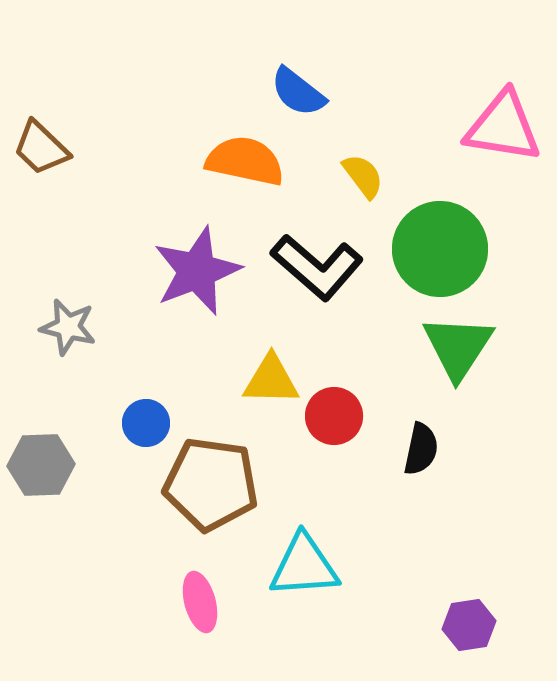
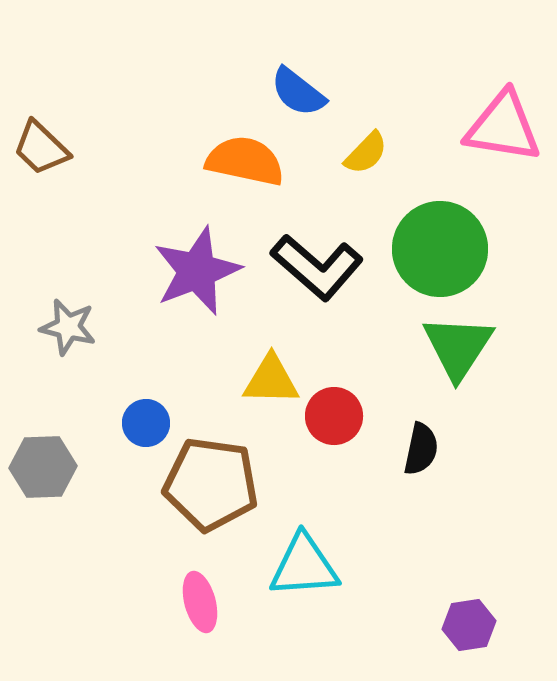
yellow semicircle: moved 3 px right, 23 px up; rotated 81 degrees clockwise
gray hexagon: moved 2 px right, 2 px down
